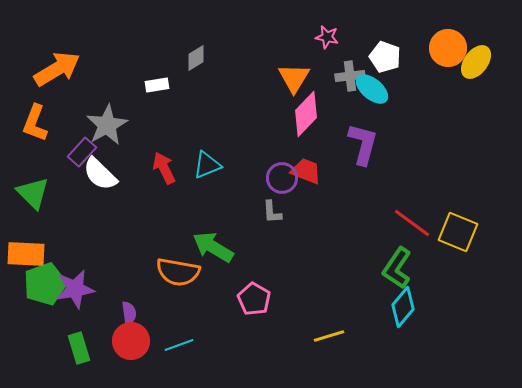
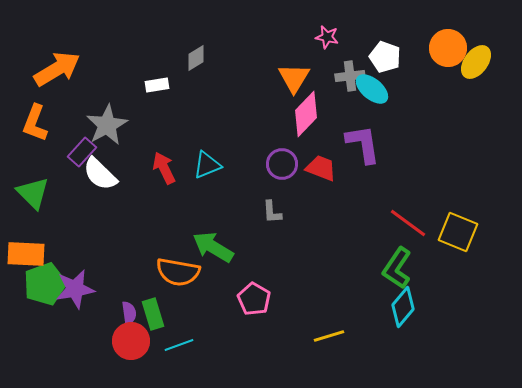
purple L-shape: rotated 24 degrees counterclockwise
red trapezoid: moved 15 px right, 3 px up
purple circle: moved 14 px up
red line: moved 4 px left
green rectangle: moved 74 px right, 34 px up
